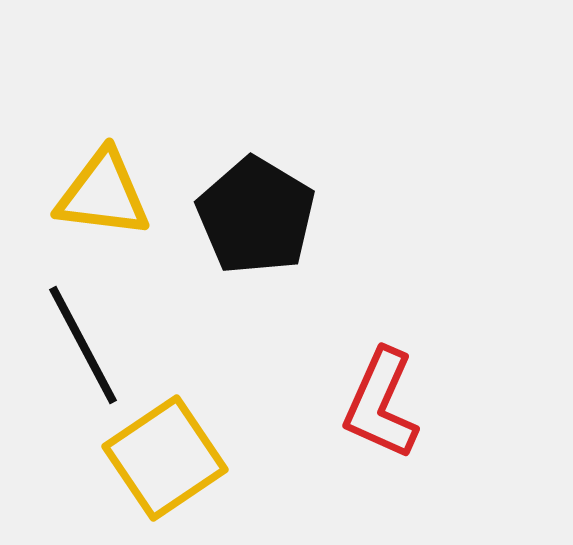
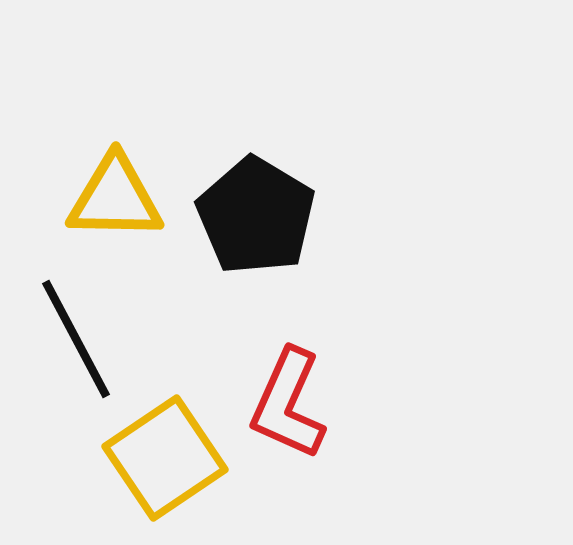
yellow triangle: moved 12 px right, 4 px down; rotated 6 degrees counterclockwise
black line: moved 7 px left, 6 px up
red L-shape: moved 93 px left
